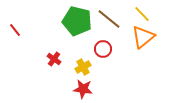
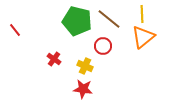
yellow line: rotated 42 degrees clockwise
red circle: moved 3 px up
yellow cross: moved 2 px right, 1 px up; rotated 35 degrees counterclockwise
